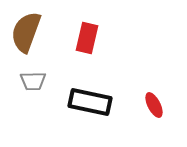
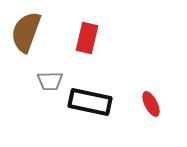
gray trapezoid: moved 17 px right
red ellipse: moved 3 px left, 1 px up
